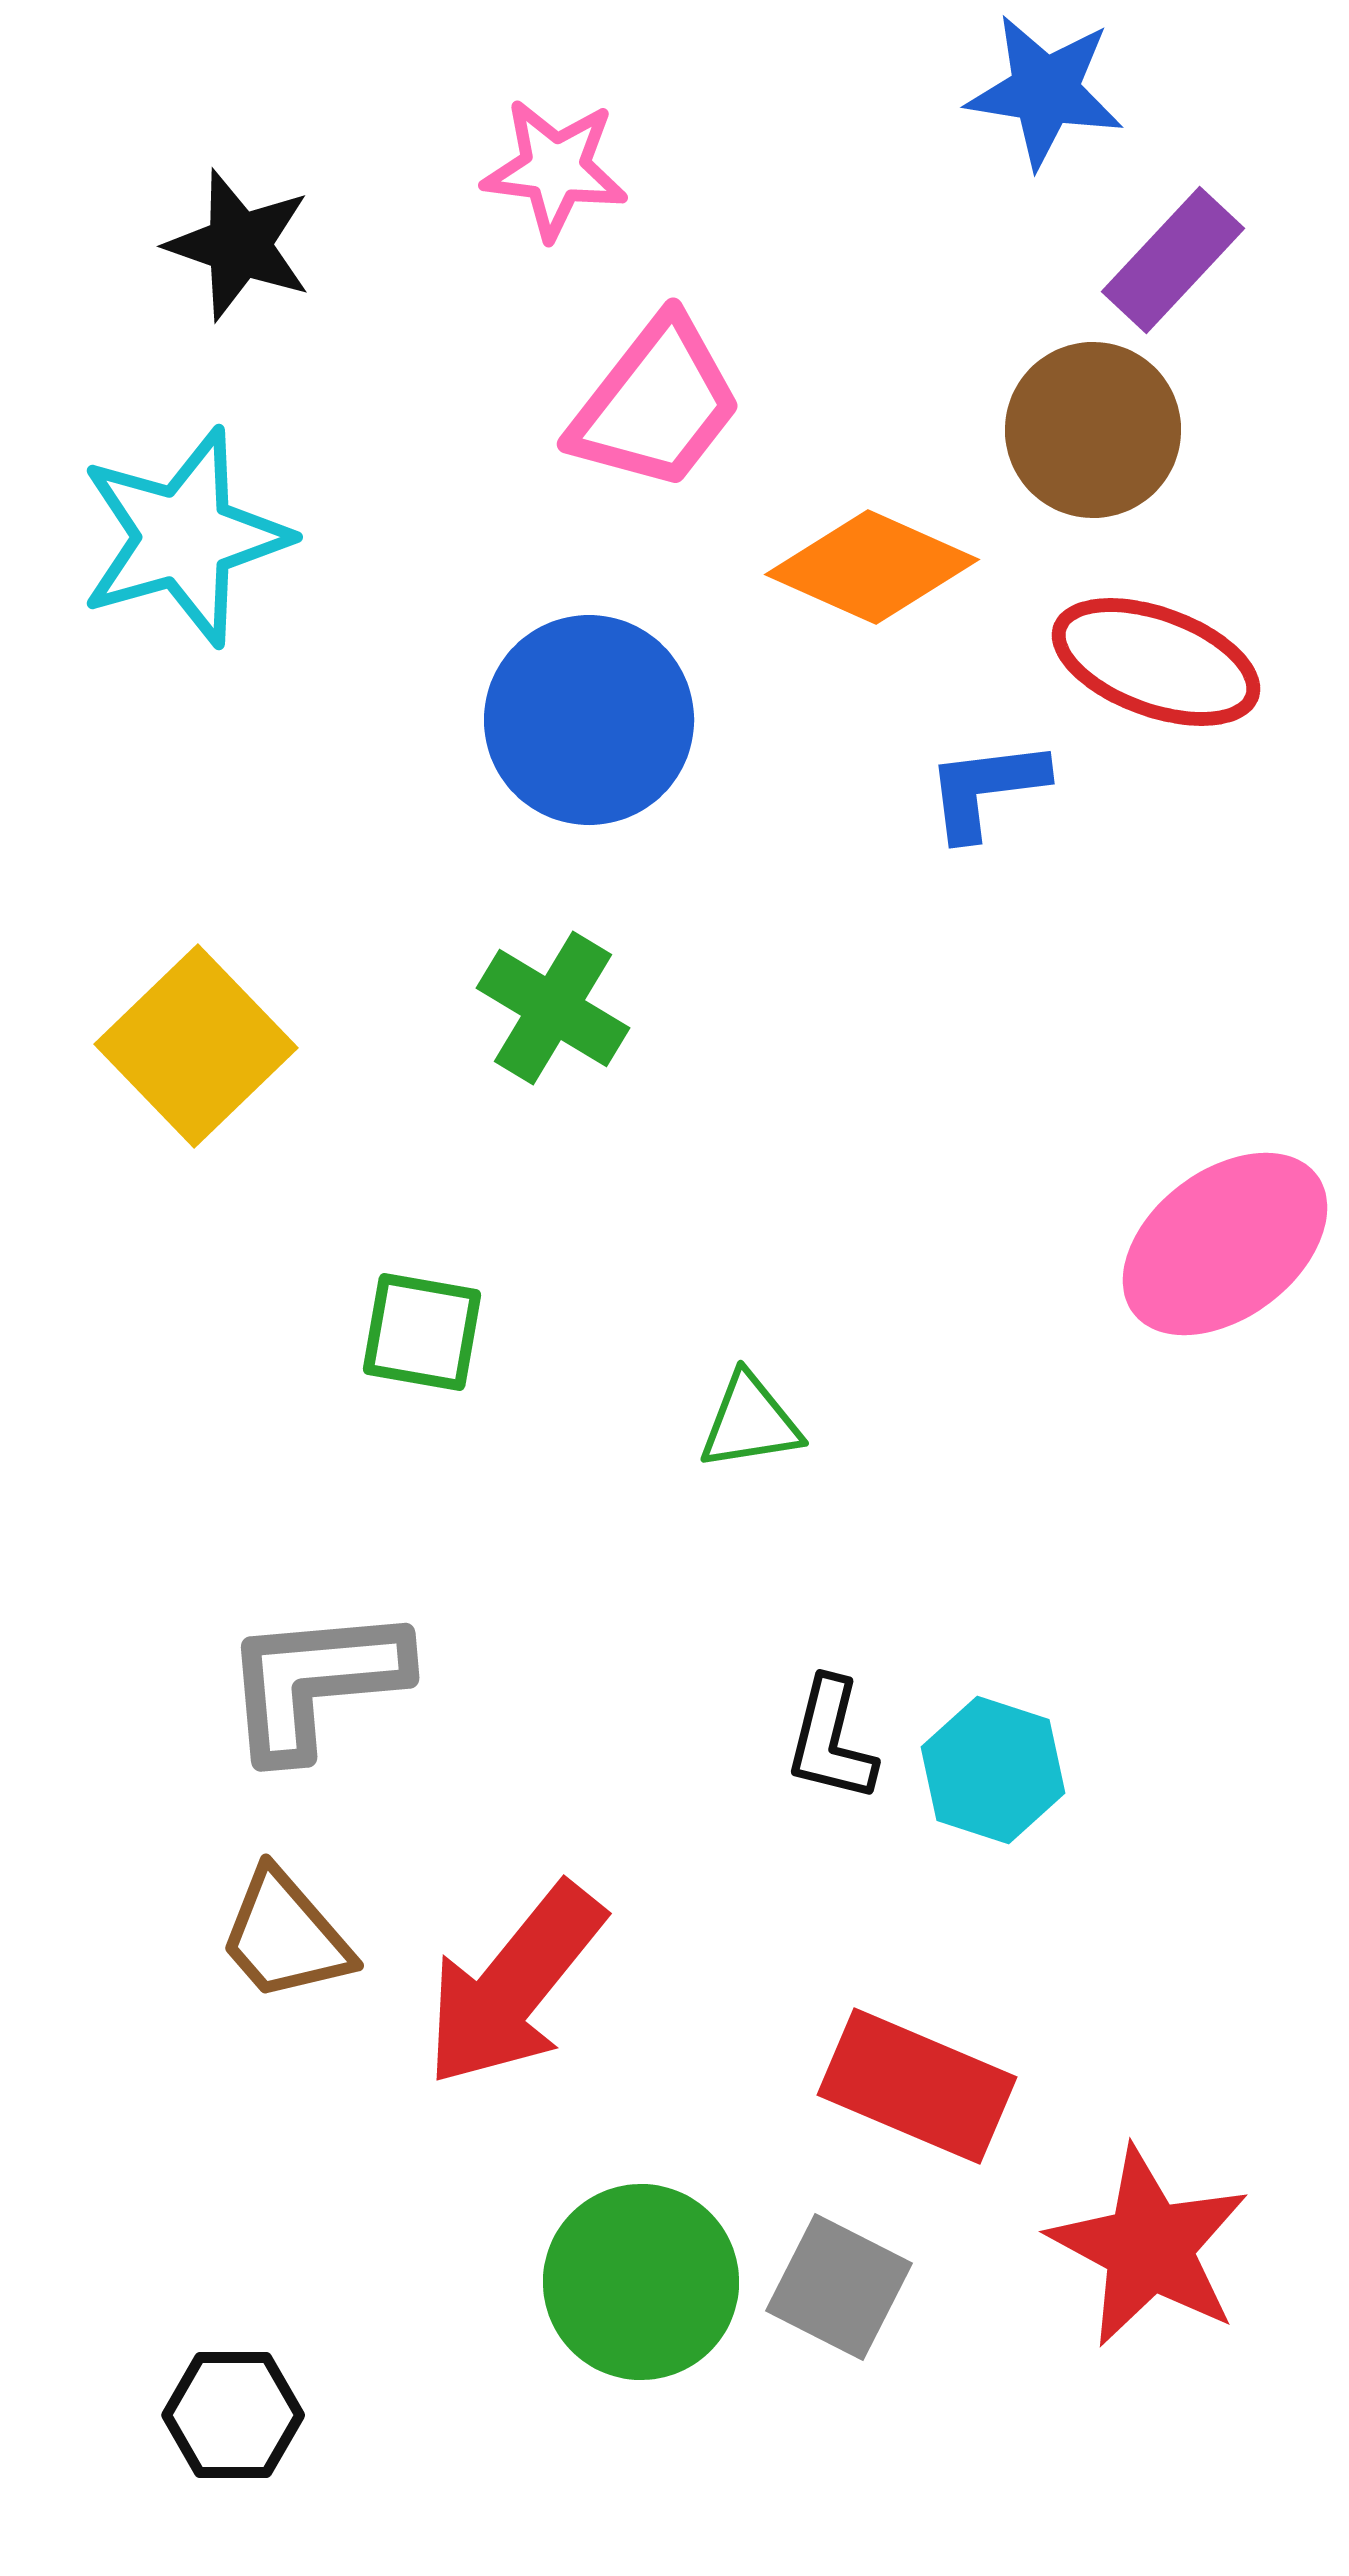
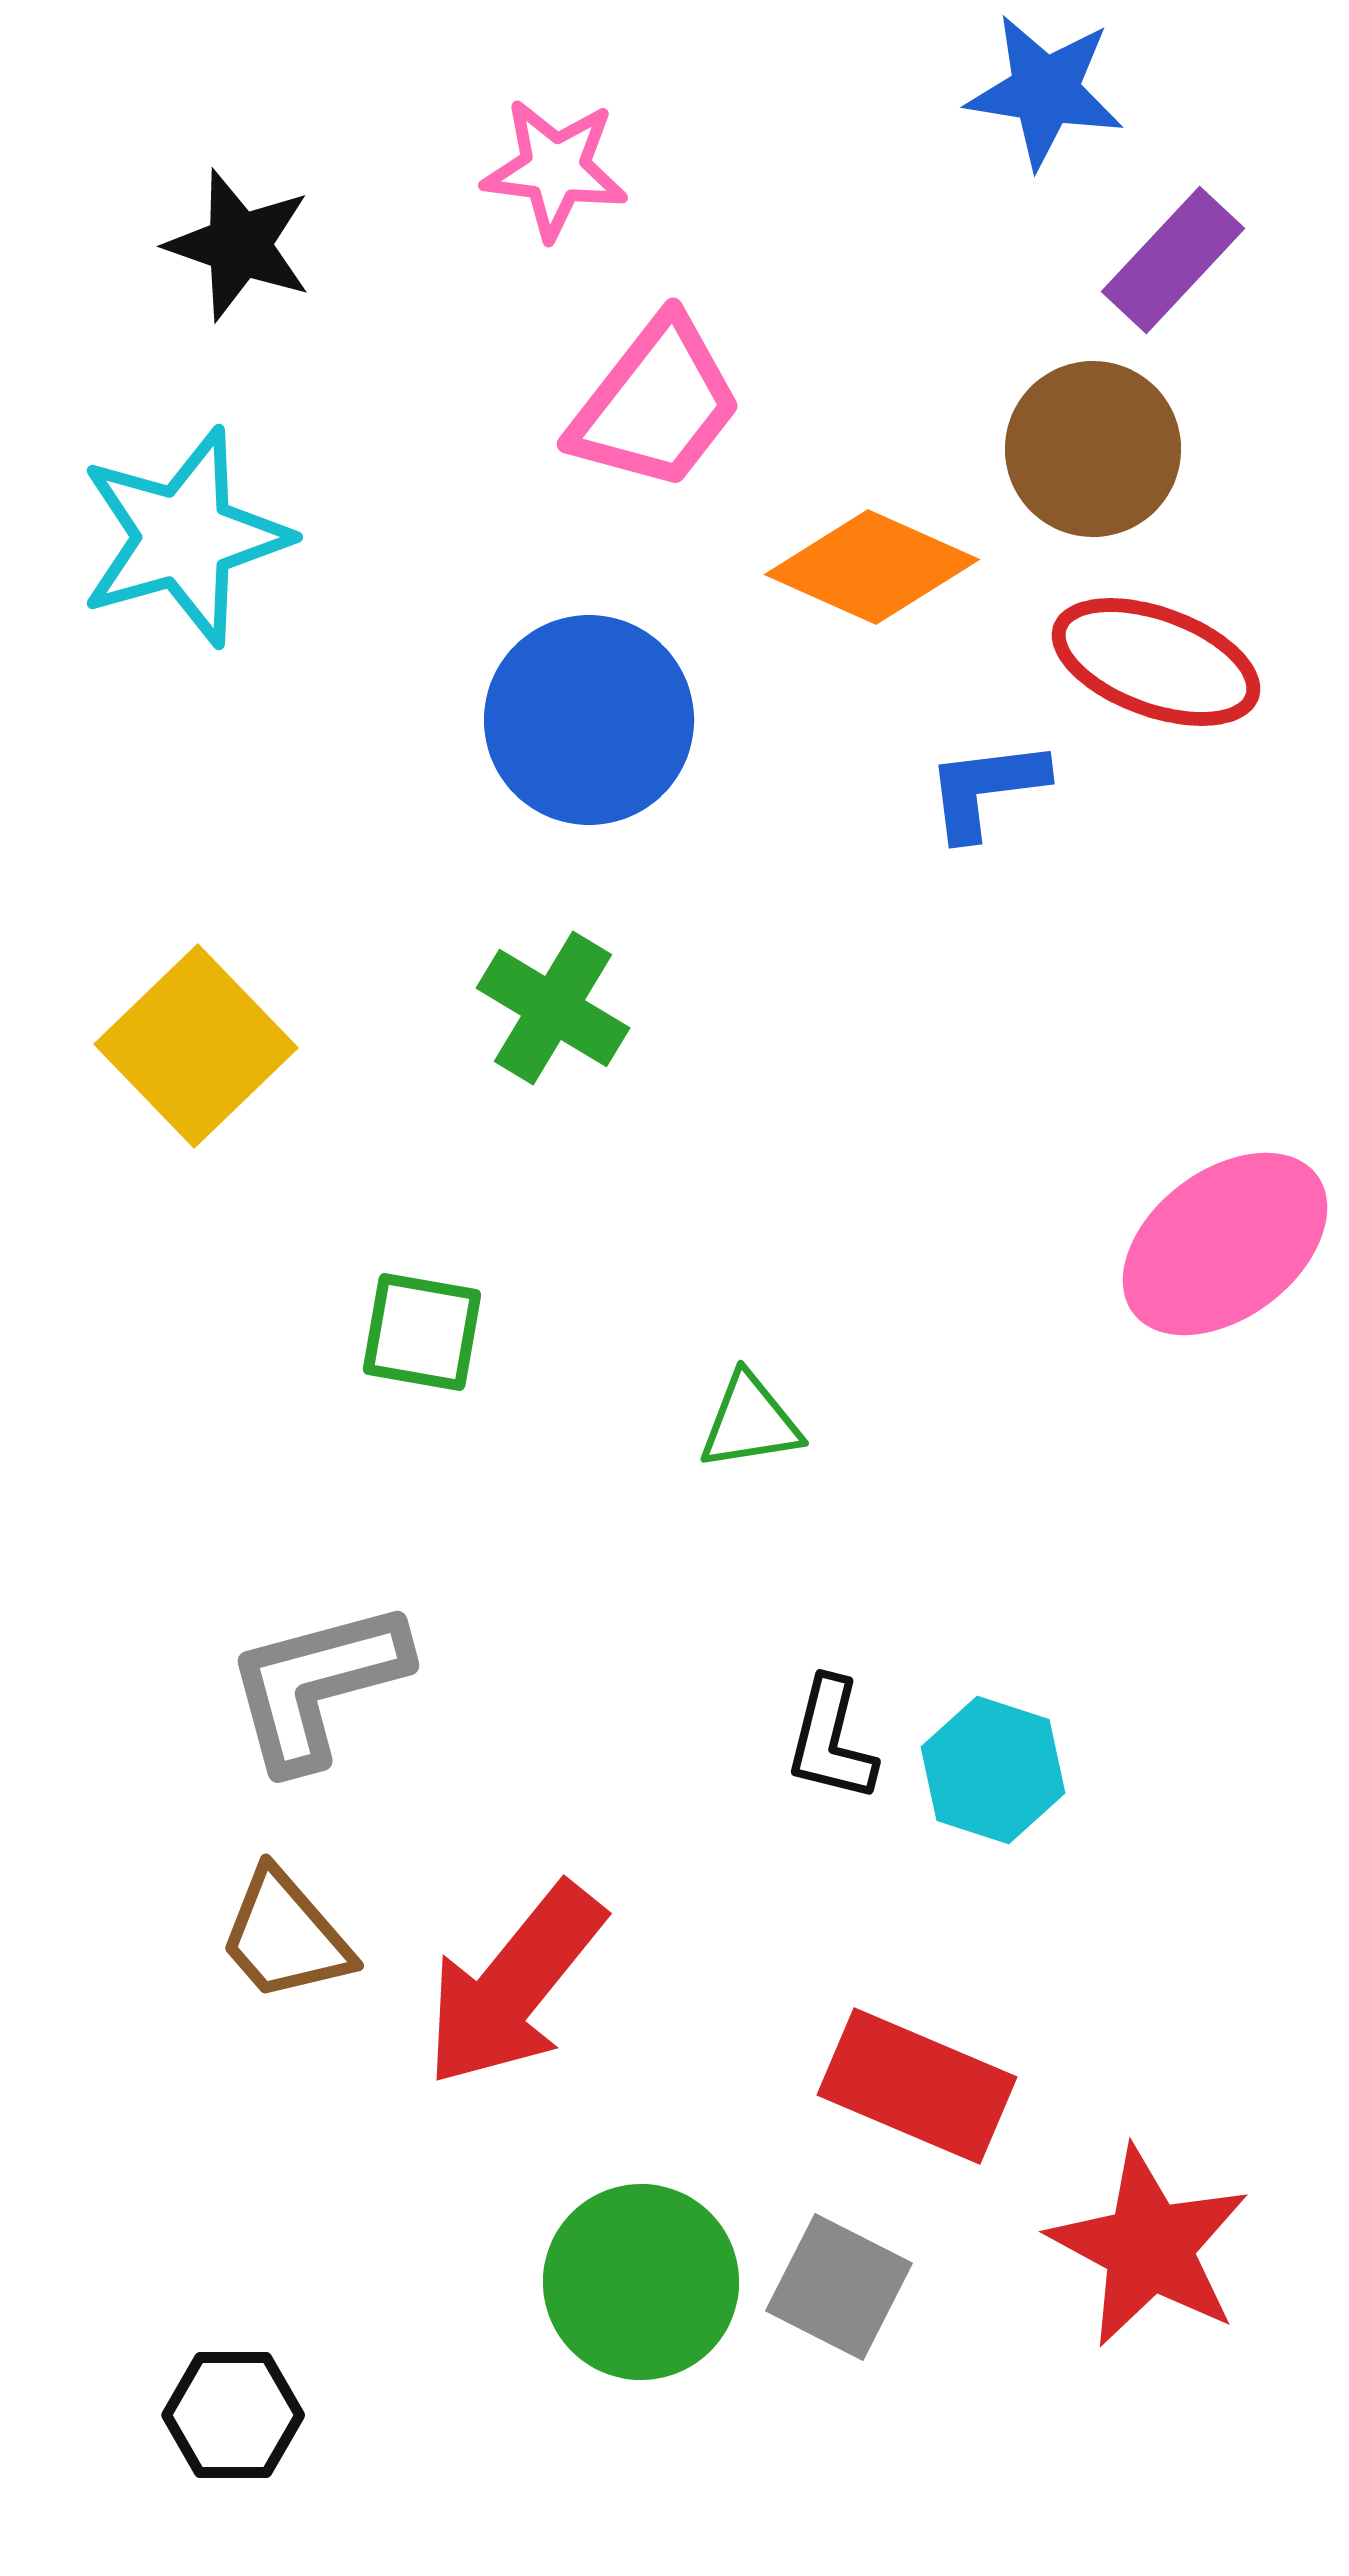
brown circle: moved 19 px down
gray L-shape: moved 2 px right, 3 px down; rotated 10 degrees counterclockwise
